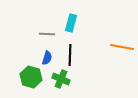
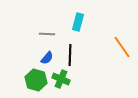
cyan rectangle: moved 7 px right, 1 px up
orange line: rotated 45 degrees clockwise
blue semicircle: rotated 24 degrees clockwise
green hexagon: moved 5 px right, 3 px down
